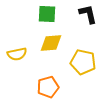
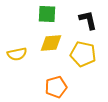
black L-shape: moved 6 px down
yellow pentagon: moved 8 px up
orange pentagon: moved 8 px right
